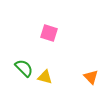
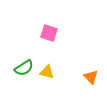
green semicircle: rotated 102 degrees clockwise
yellow triangle: moved 2 px right, 5 px up
